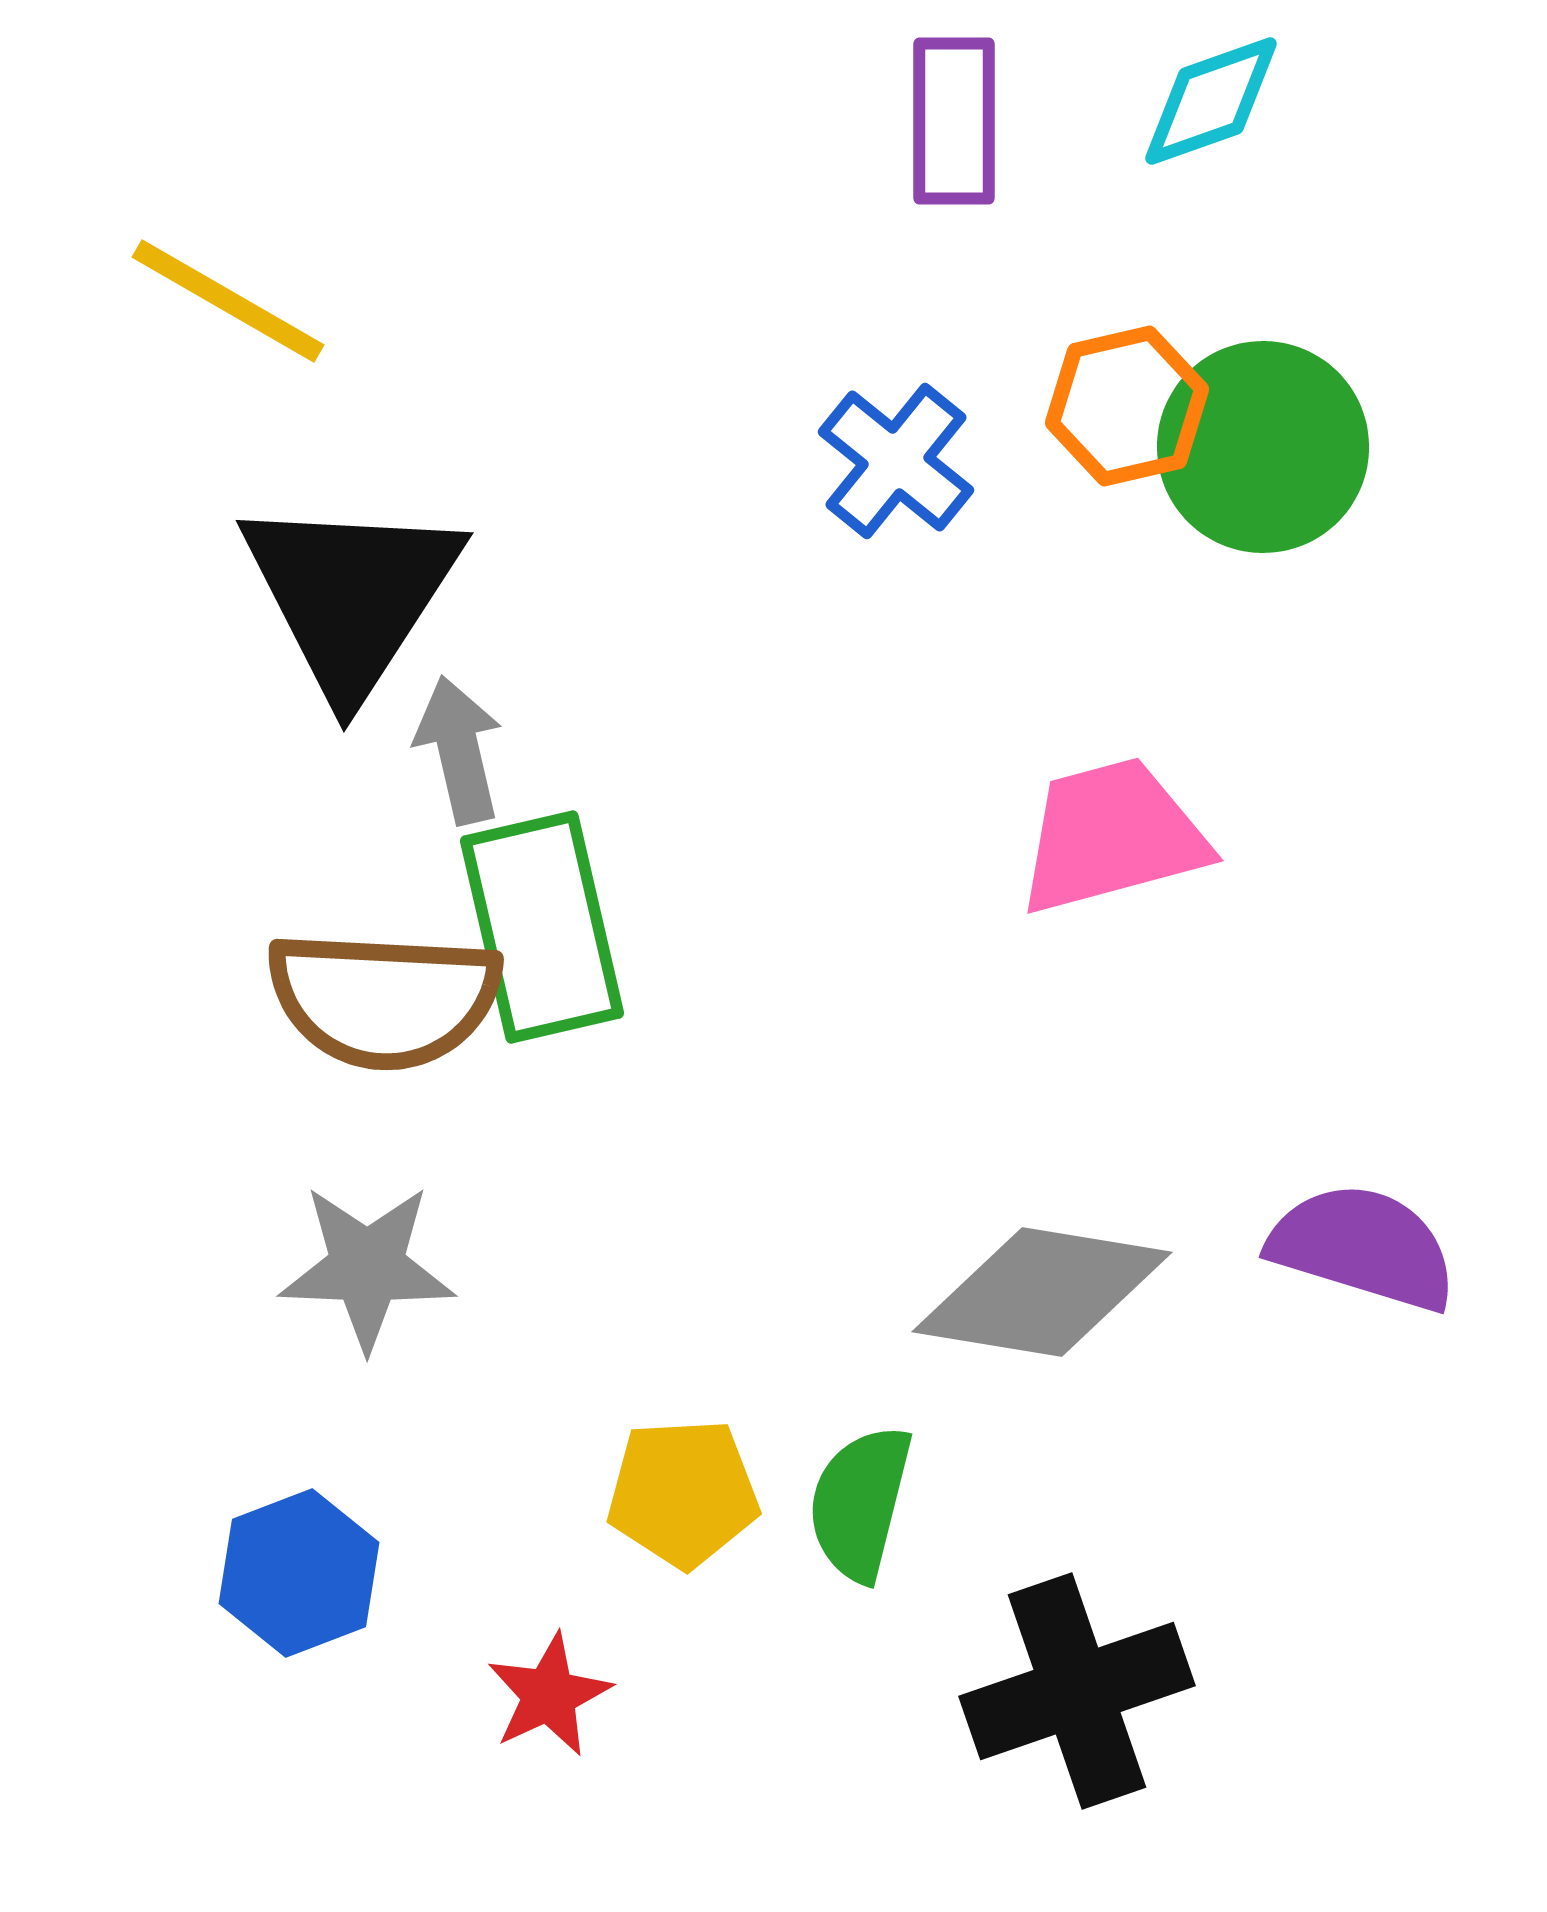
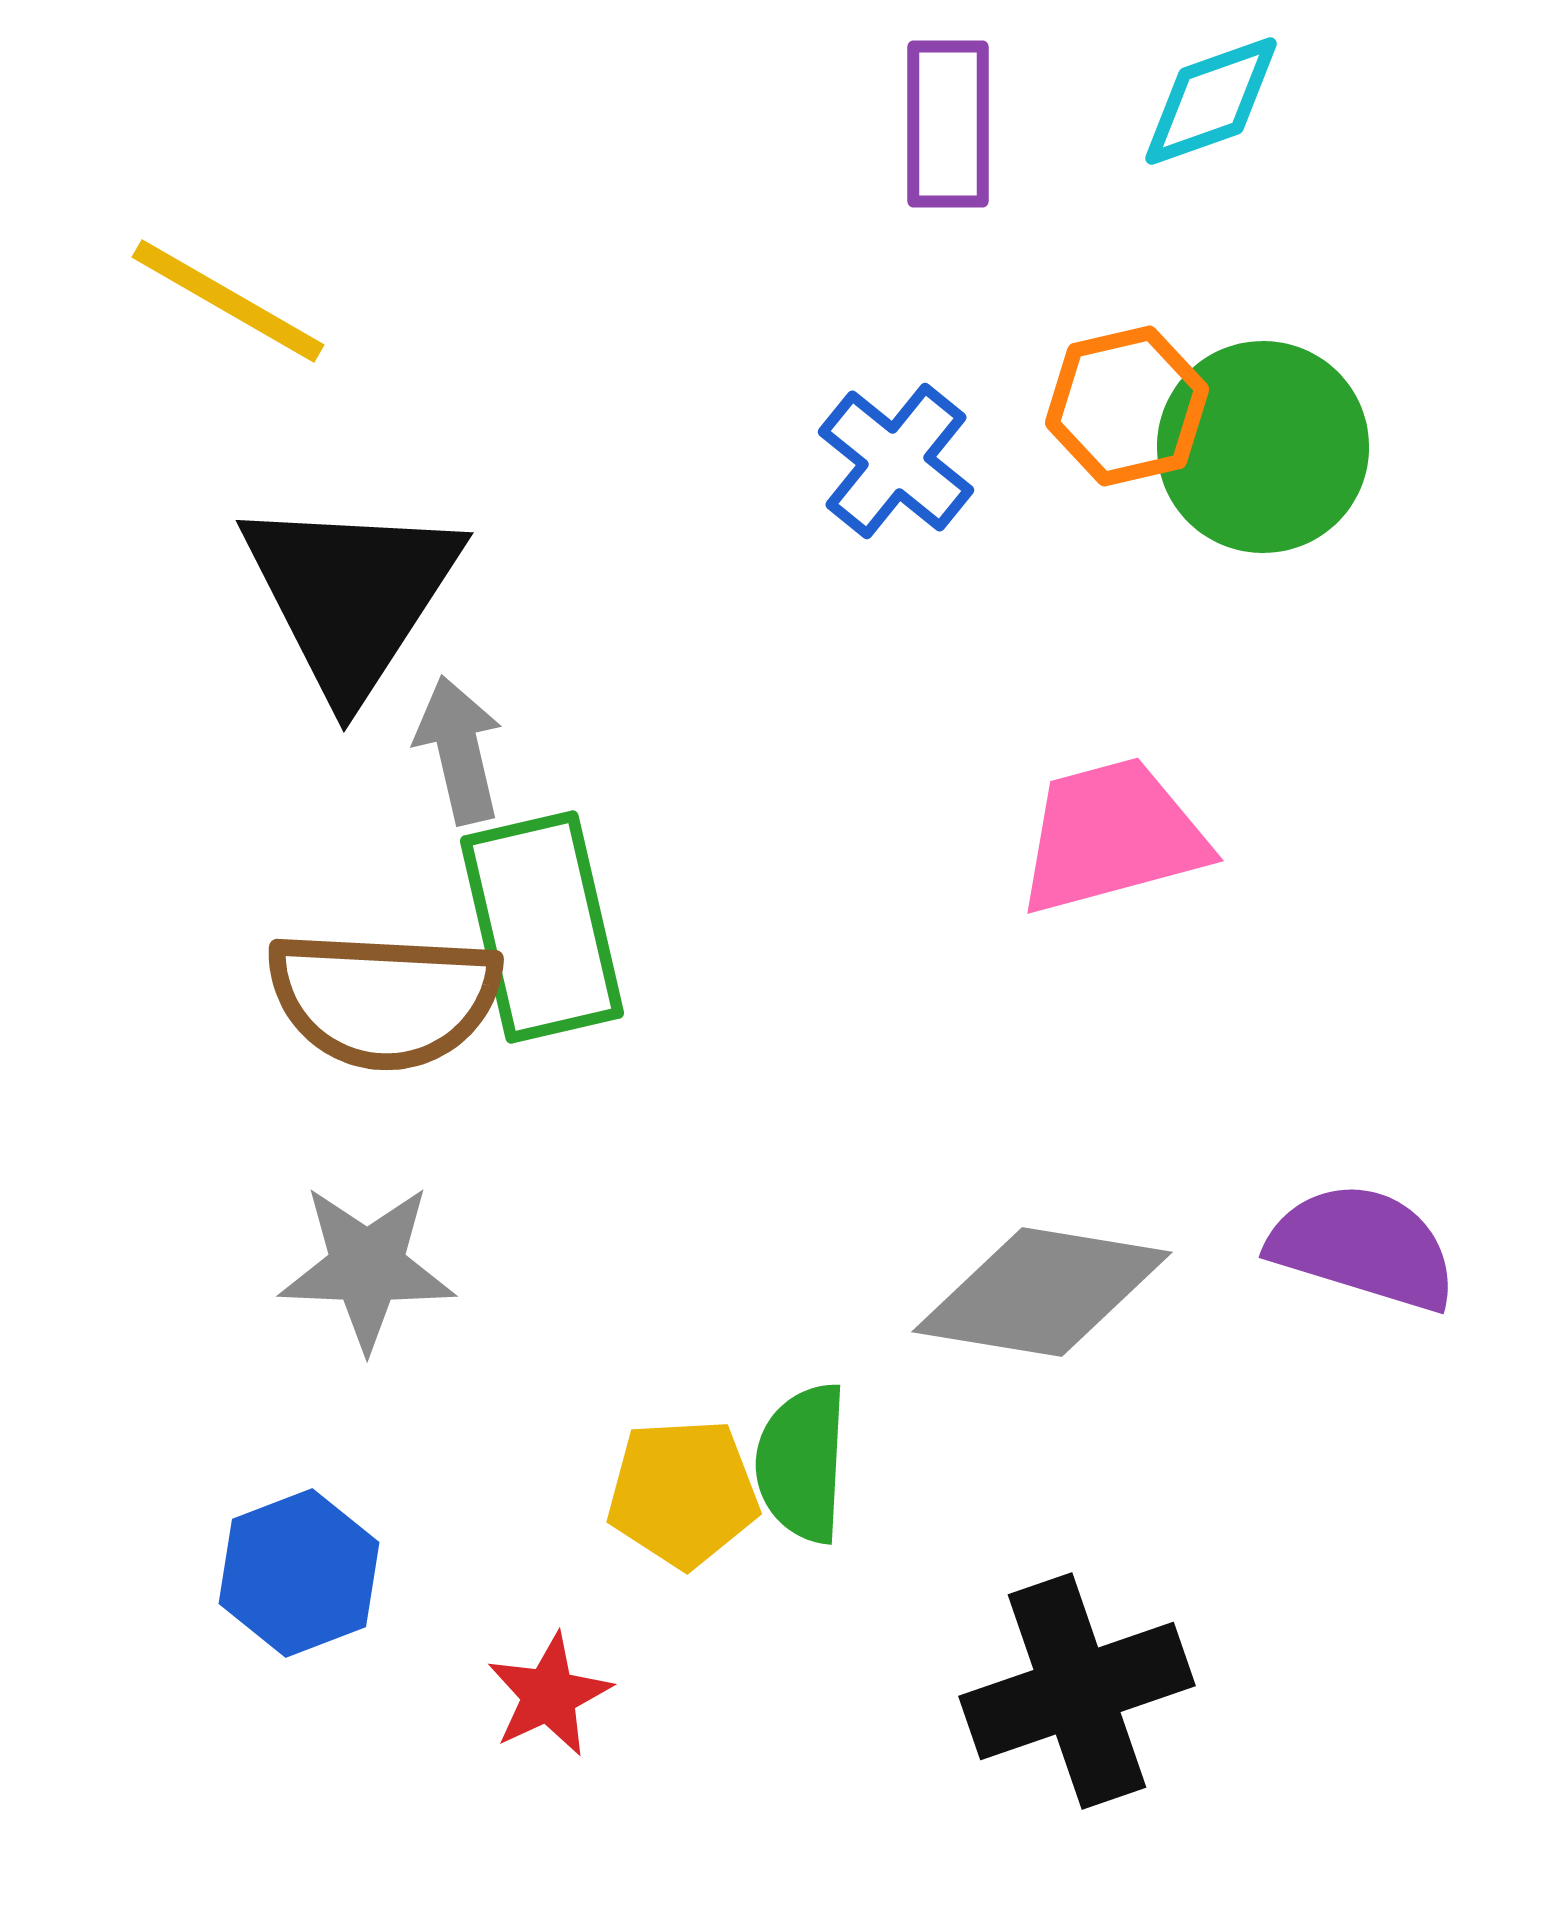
purple rectangle: moved 6 px left, 3 px down
green semicircle: moved 58 px left, 40 px up; rotated 11 degrees counterclockwise
